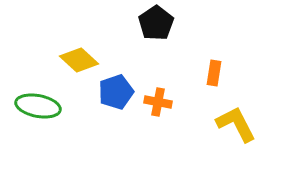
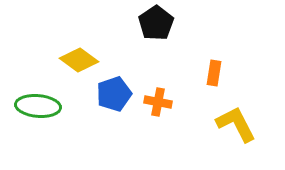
yellow diamond: rotated 6 degrees counterclockwise
blue pentagon: moved 2 px left, 2 px down
green ellipse: rotated 6 degrees counterclockwise
